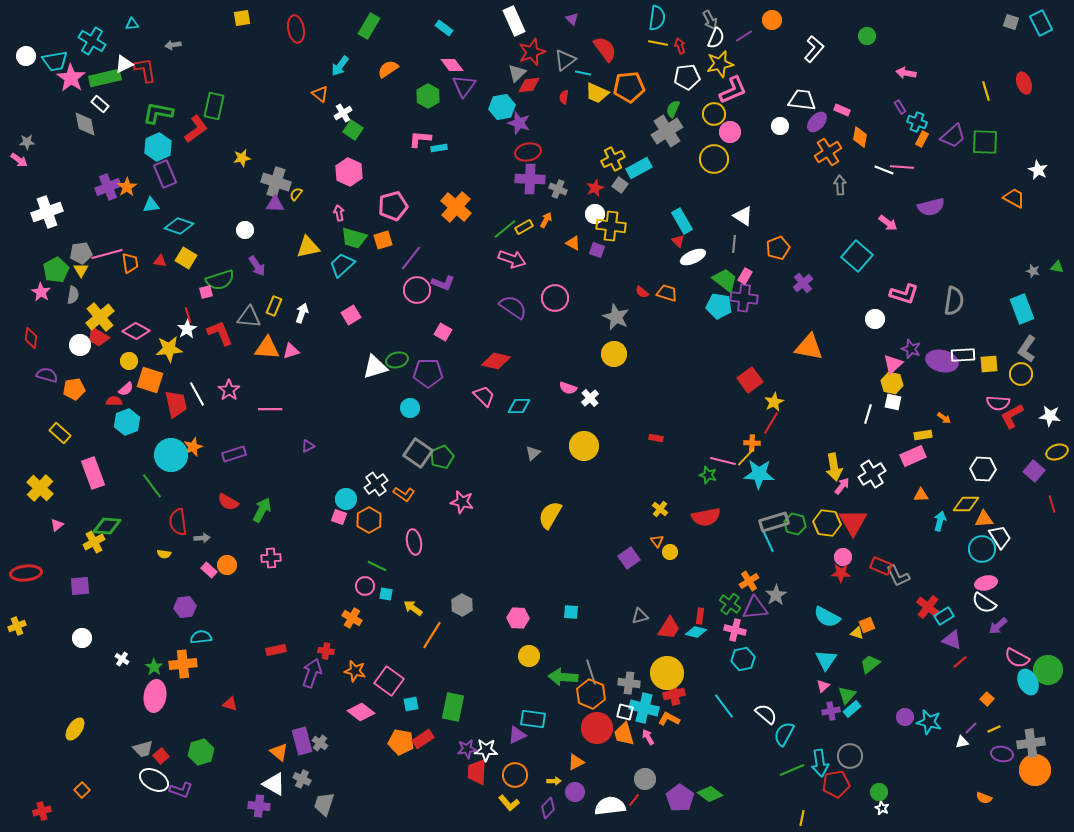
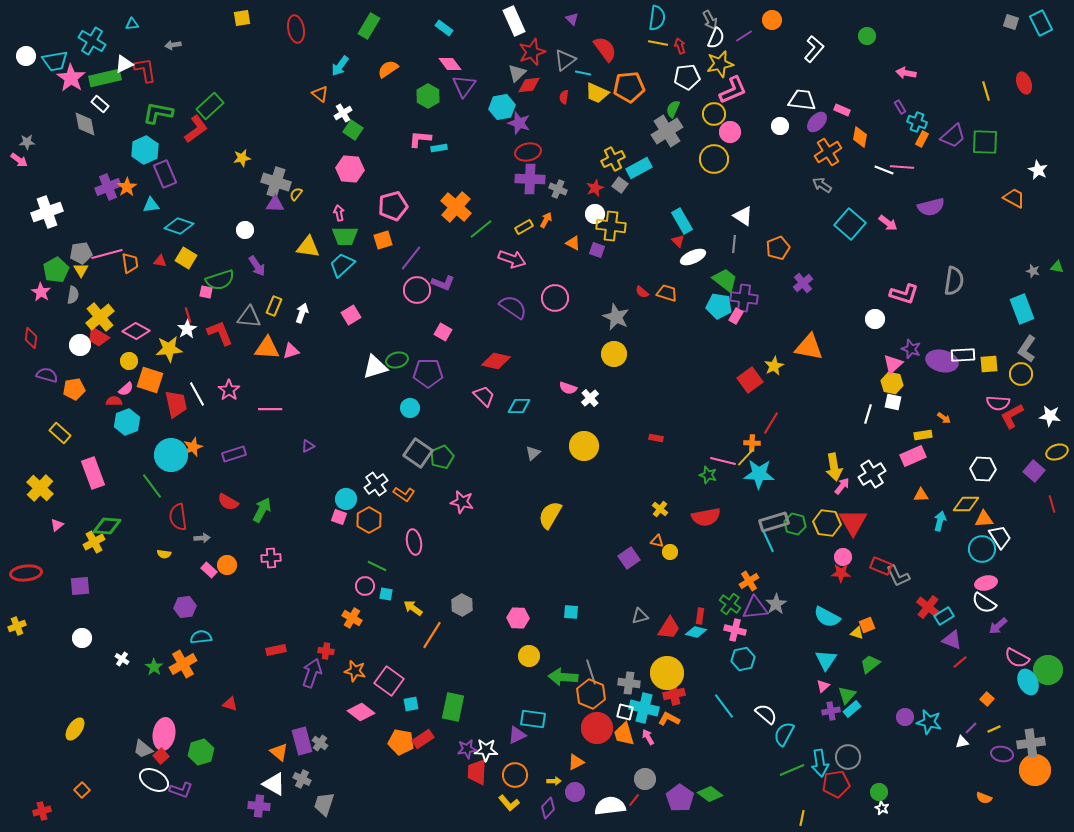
pink diamond at (452, 65): moved 2 px left, 1 px up
green rectangle at (214, 106): moved 4 px left; rotated 36 degrees clockwise
cyan hexagon at (158, 147): moved 13 px left, 3 px down
pink hexagon at (349, 172): moved 1 px right, 3 px up; rotated 20 degrees counterclockwise
gray arrow at (840, 185): moved 18 px left; rotated 54 degrees counterclockwise
green line at (505, 229): moved 24 px left
green trapezoid at (354, 238): moved 9 px left, 2 px up; rotated 16 degrees counterclockwise
yellow triangle at (308, 247): rotated 20 degrees clockwise
cyan square at (857, 256): moved 7 px left, 32 px up
pink rectangle at (745, 276): moved 9 px left, 40 px down
pink square at (206, 292): rotated 24 degrees clockwise
gray semicircle at (954, 301): moved 20 px up
yellow star at (774, 402): moved 36 px up
red semicircle at (178, 522): moved 5 px up
orange triangle at (657, 541): rotated 40 degrees counterclockwise
gray star at (776, 595): moved 9 px down
orange cross at (183, 664): rotated 24 degrees counterclockwise
pink ellipse at (155, 696): moved 9 px right, 38 px down
gray trapezoid at (143, 749): rotated 55 degrees clockwise
gray circle at (850, 756): moved 2 px left, 1 px down
